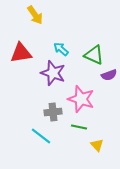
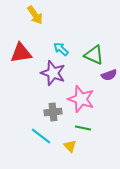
green line: moved 4 px right, 1 px down
yellow triangle: moved 27 px left, 1 px down
